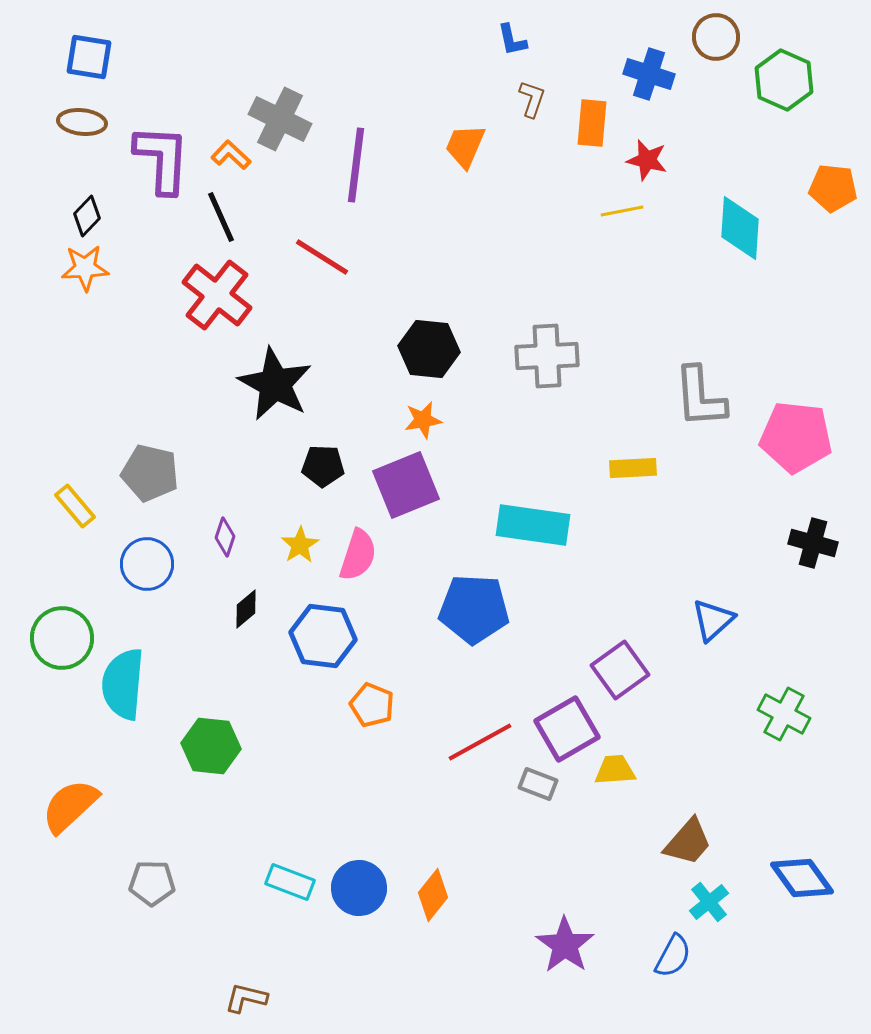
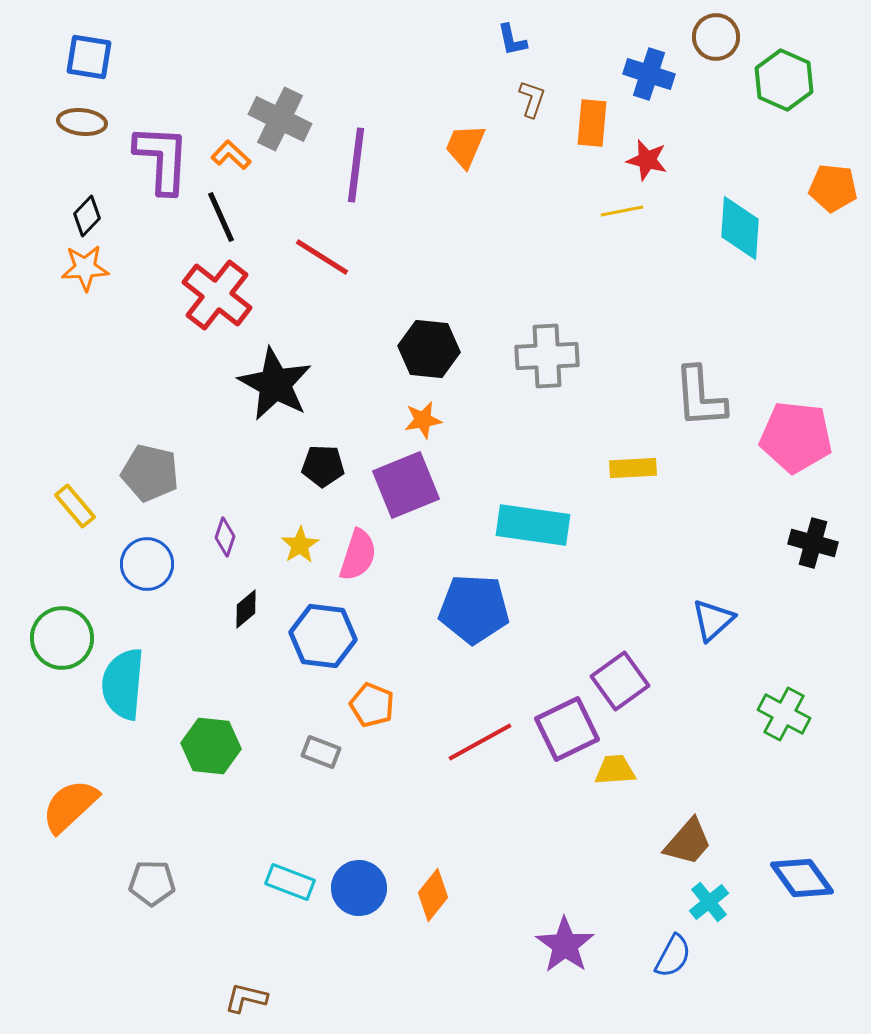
purple square at (620, 670): moved 11 px down
purple square at (567, 729): rotated 4 degrees clockwise
gray rectangle at (538, 784): moved 217 px left, 32 px up
